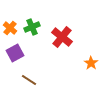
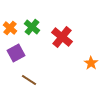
green cross: rotated 28 degrees counterclockwise
purple square: moved 1 px right
